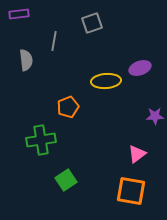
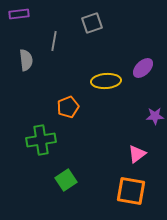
purple ellipse: moved 3 px right; rotated 25 degrees counterclockwise
